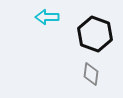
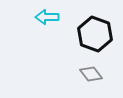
gray diamond: rotated 45 degrees counterclockwise
